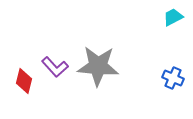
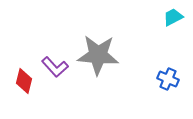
gray star: moved 11 px up
blue cross: moved 5 px left, 1 px down
